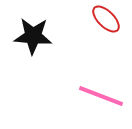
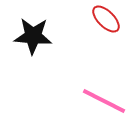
pink line: moved 3 px right, 5 px down; rotated 6 degrees clockwise
